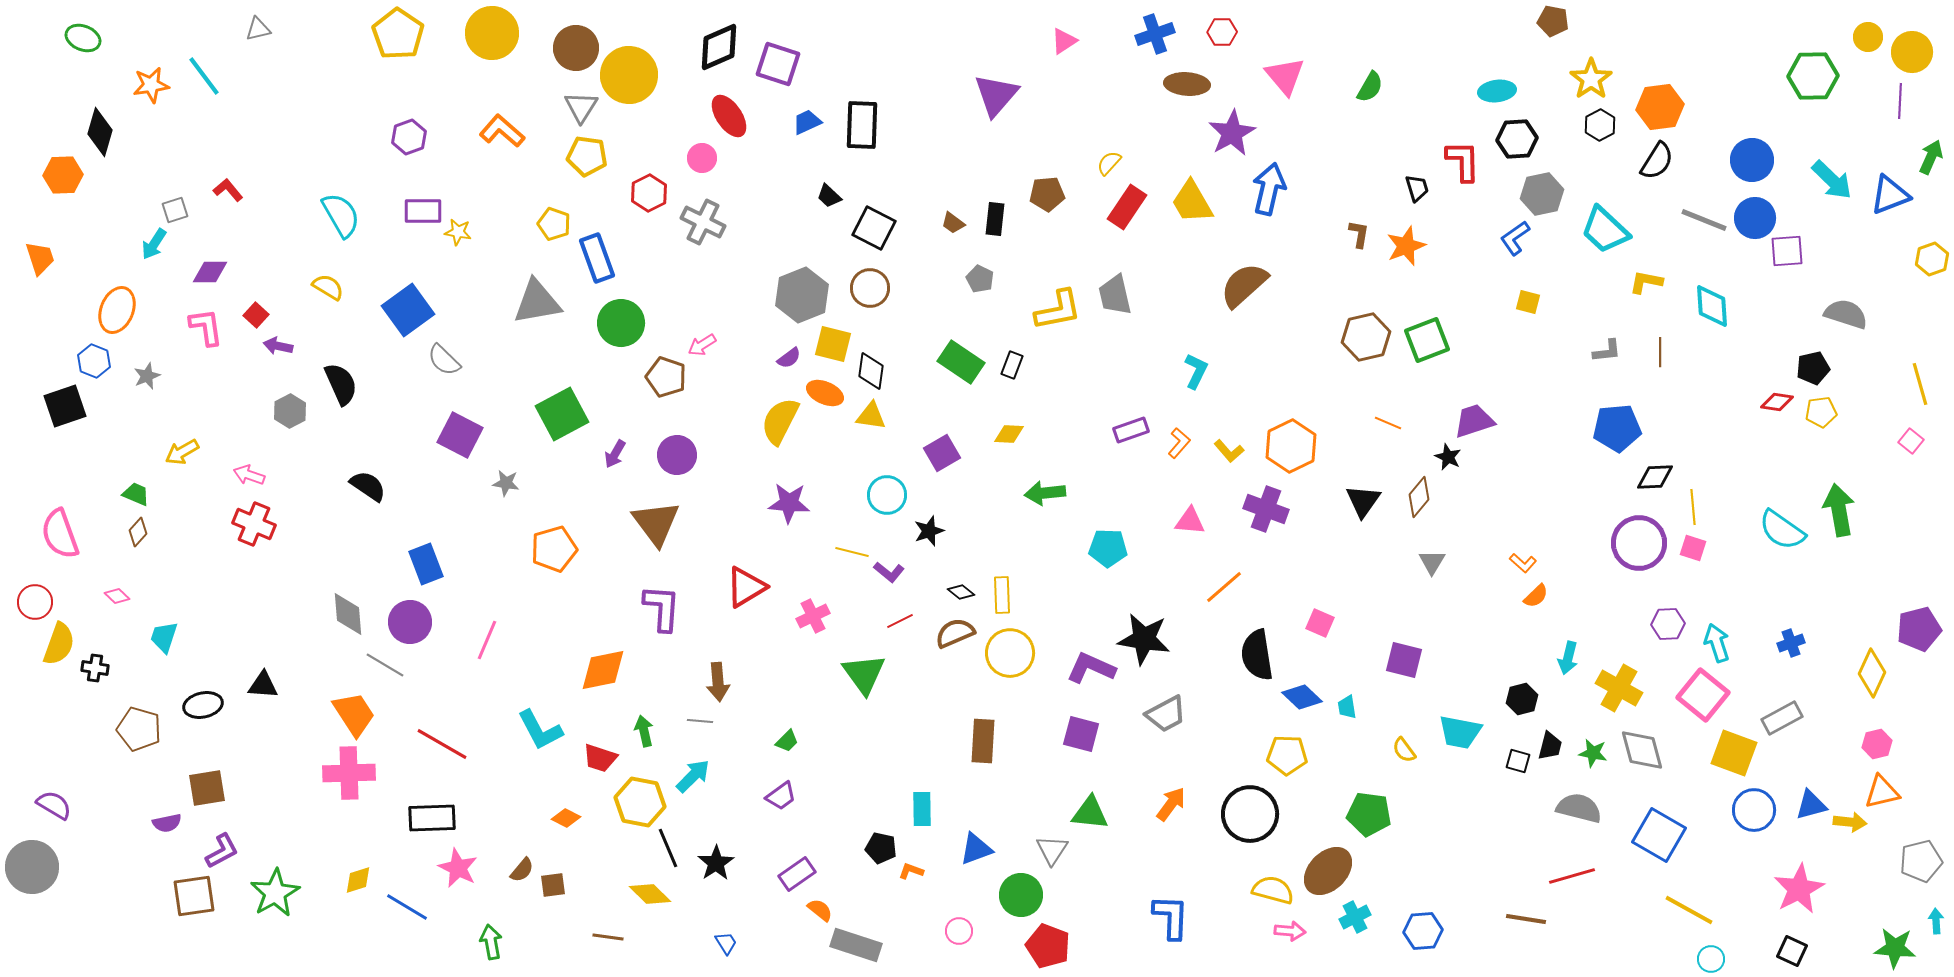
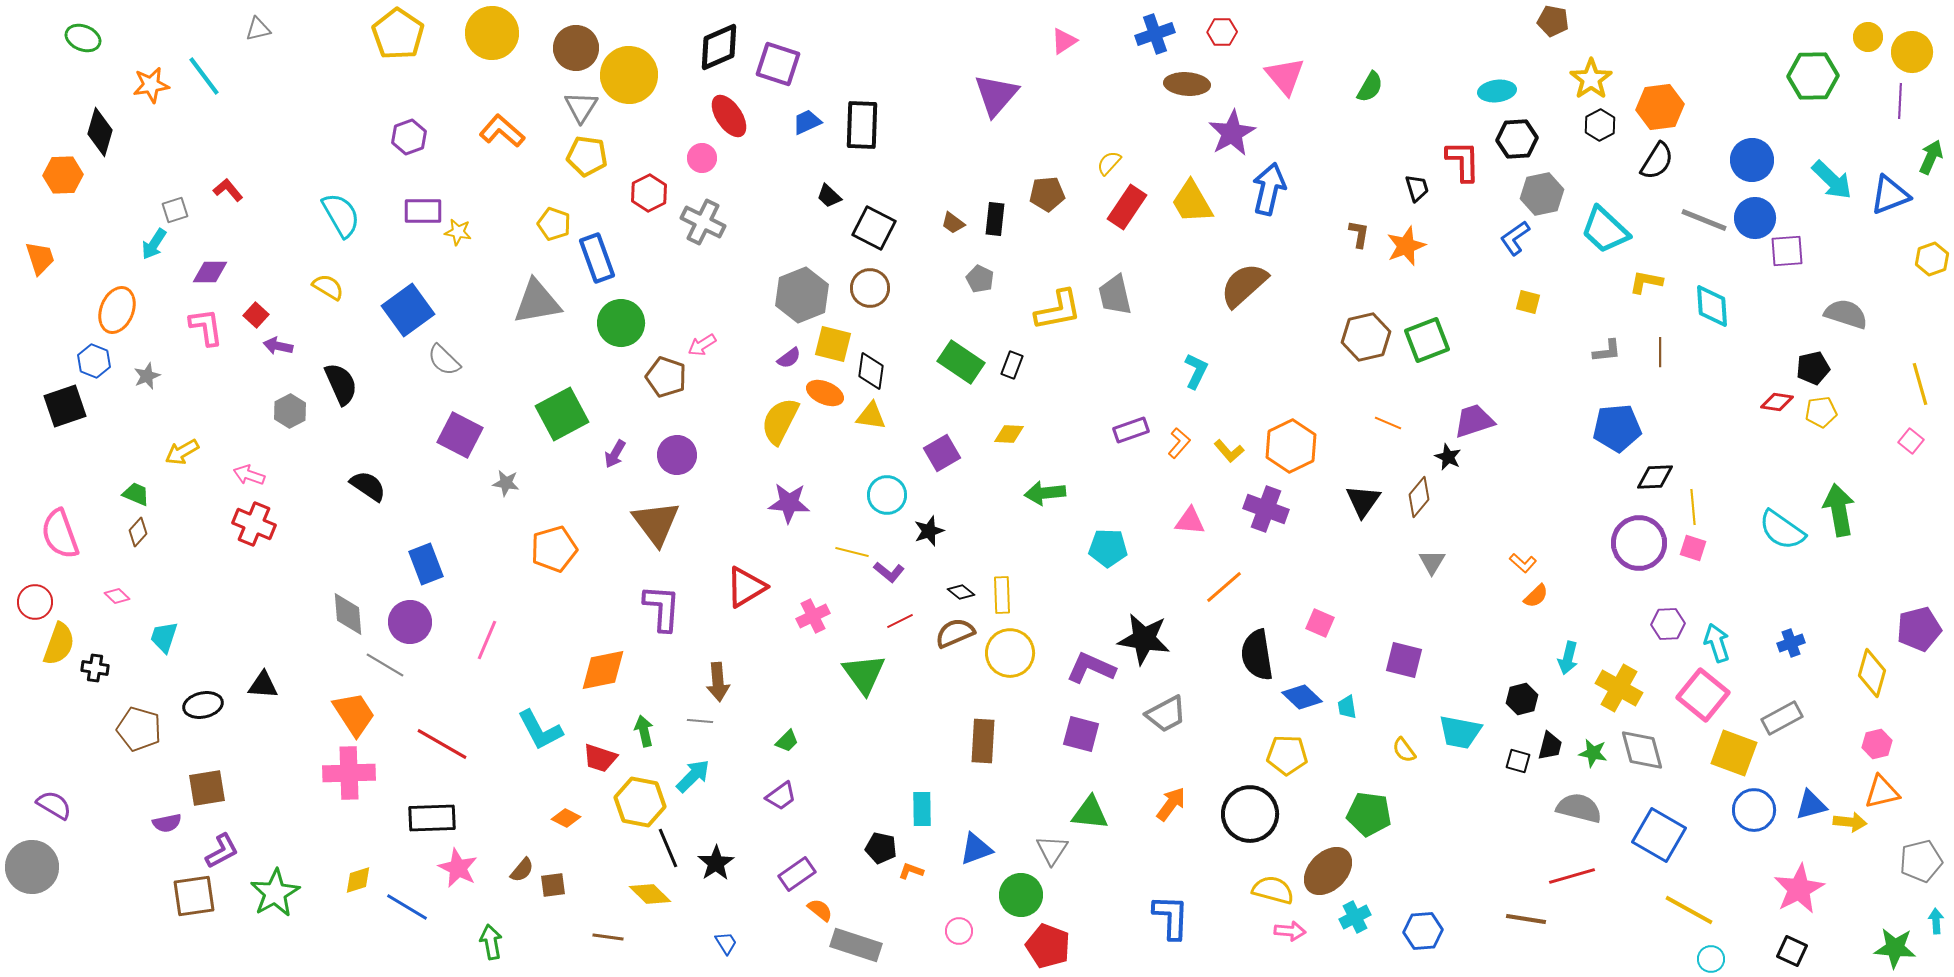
yellow diamond at (1872, 673): rotated 9 degrees counterclockwise
